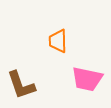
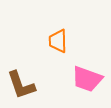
pink trapezoid: rotated 8 degrees clockwise
